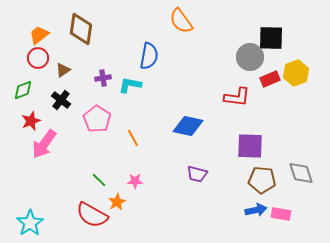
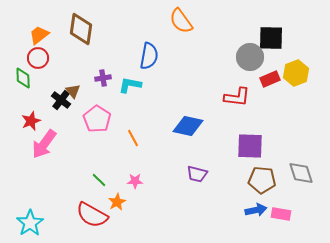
brown triangle: moved 10 px right, 21 px down; rotated 35 degrees counterclockwise
green diamond: moved 12 px up; rotated 70 degrees counterclockwise
